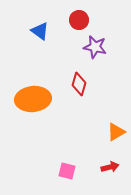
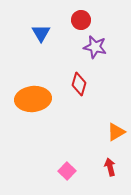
red circle: moved 2 px right
blue triangle: moved 1 px right, 2 px down; rotated 24 degrees clockwise
red arrow: rotated 90 degrees counterclockwise
pink square: rotated 30 degrees clockwise
